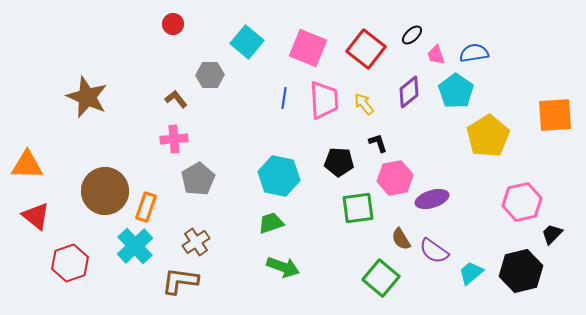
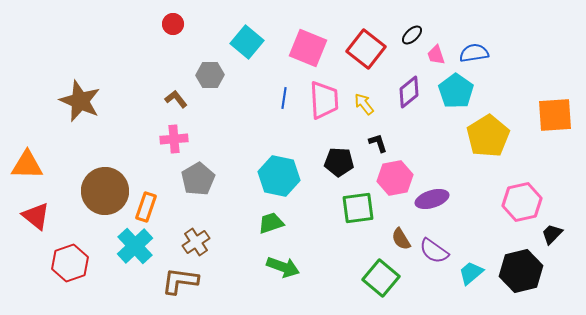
brown star at (87, 97): moved 7 px left, 4 px down
